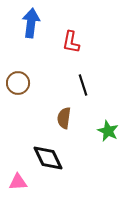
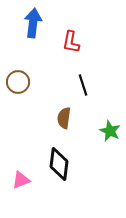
blue arrow: moved 2 px right
brown circle: moved 1 px up
green star: moved 2 px right
black diamond: moved 11 px right, 6 px down; rotated 32 degrees clockwise
pink triangle: moved 3 px right, 2 px up; rotated 18 degrees counterclockwise
